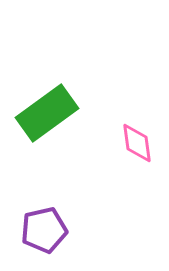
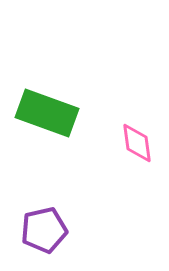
green rectangle: rotated 56 degrees clockwise
